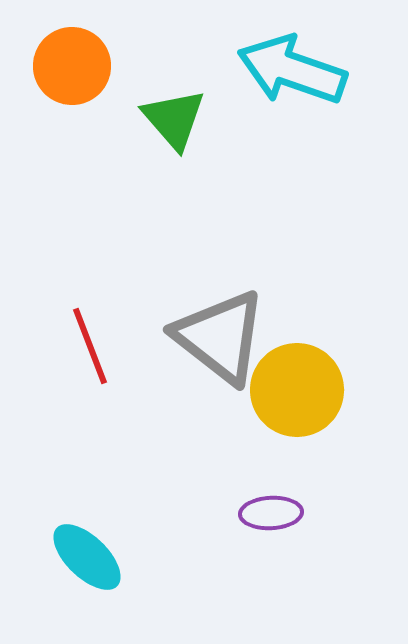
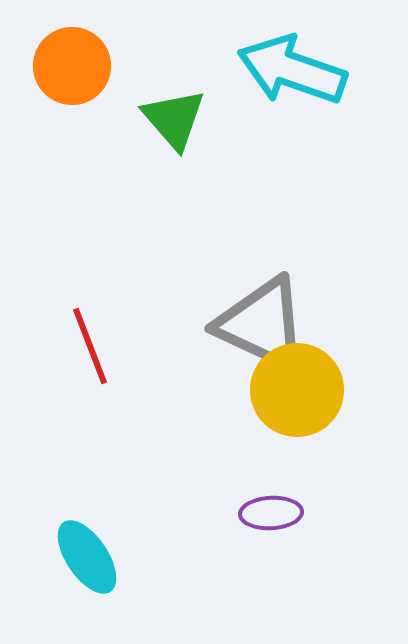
gray triangle: moved 42 px right, 13 px up; rotated 13 degrees counterclockwise
cyan ellipse: rotated 12 degrees clockwise
